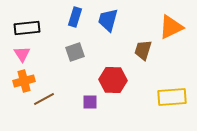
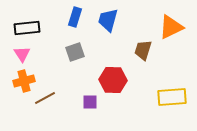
brown line: moved 1 px right, 1 px up
